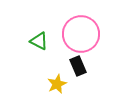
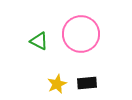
black rectangle: moved 9 px right, 17 px down; rotated 72 degrees counterclockwise
